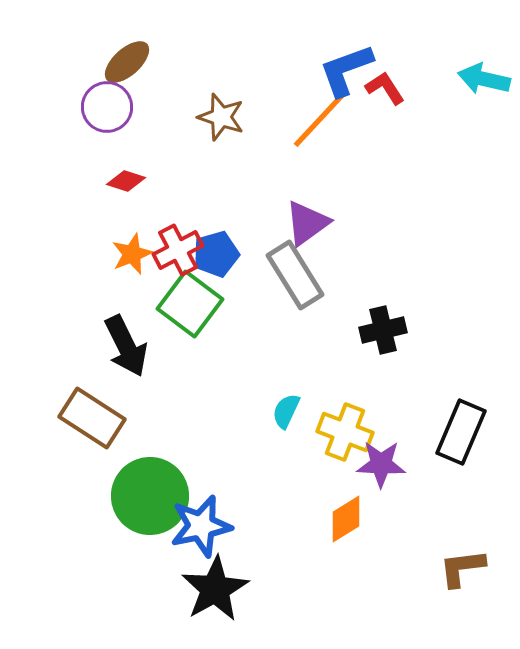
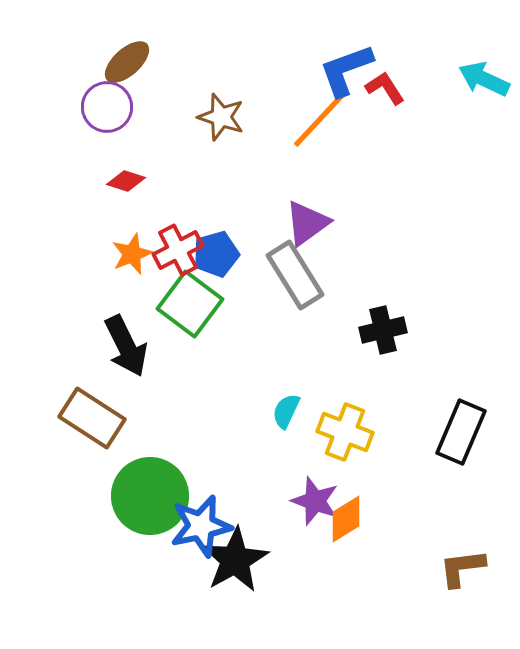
cyan arrow: rotated 12 degrees clockwise
purple star: moved 66 px left, 37 px down; rotated 18 degrees clockwise
black star: moved 20 px right, 29 px up
